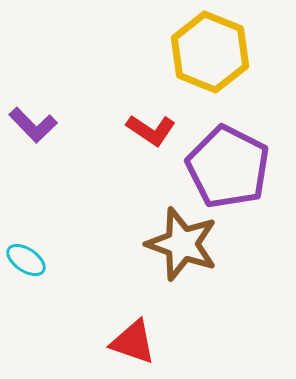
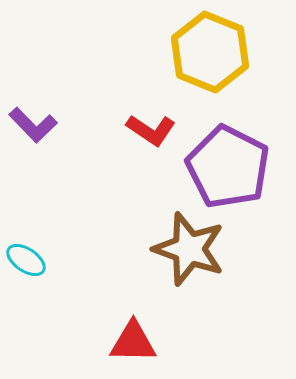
brown star: moved 7 px right, 5 px down
red triangle: rotated 18 degrees counterclockwise
